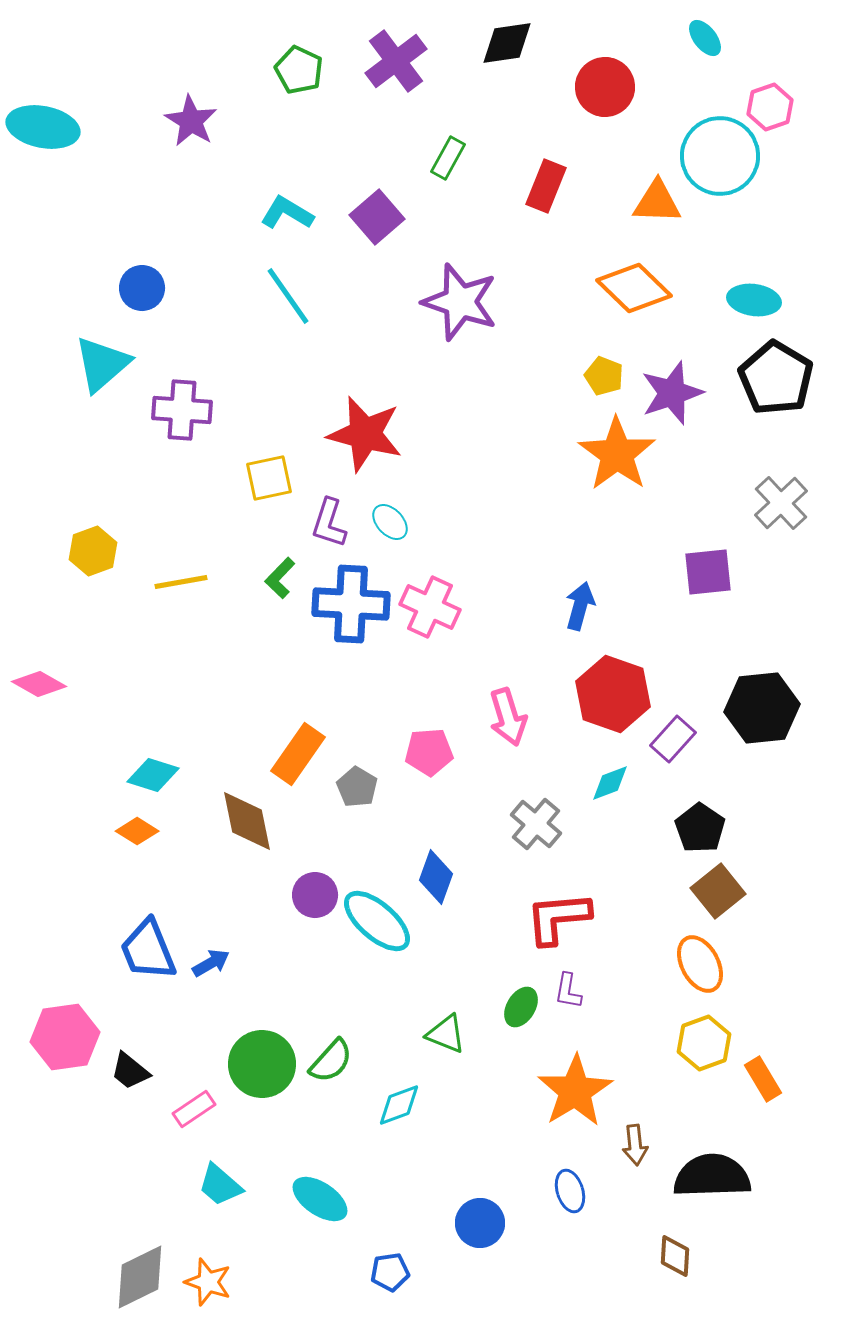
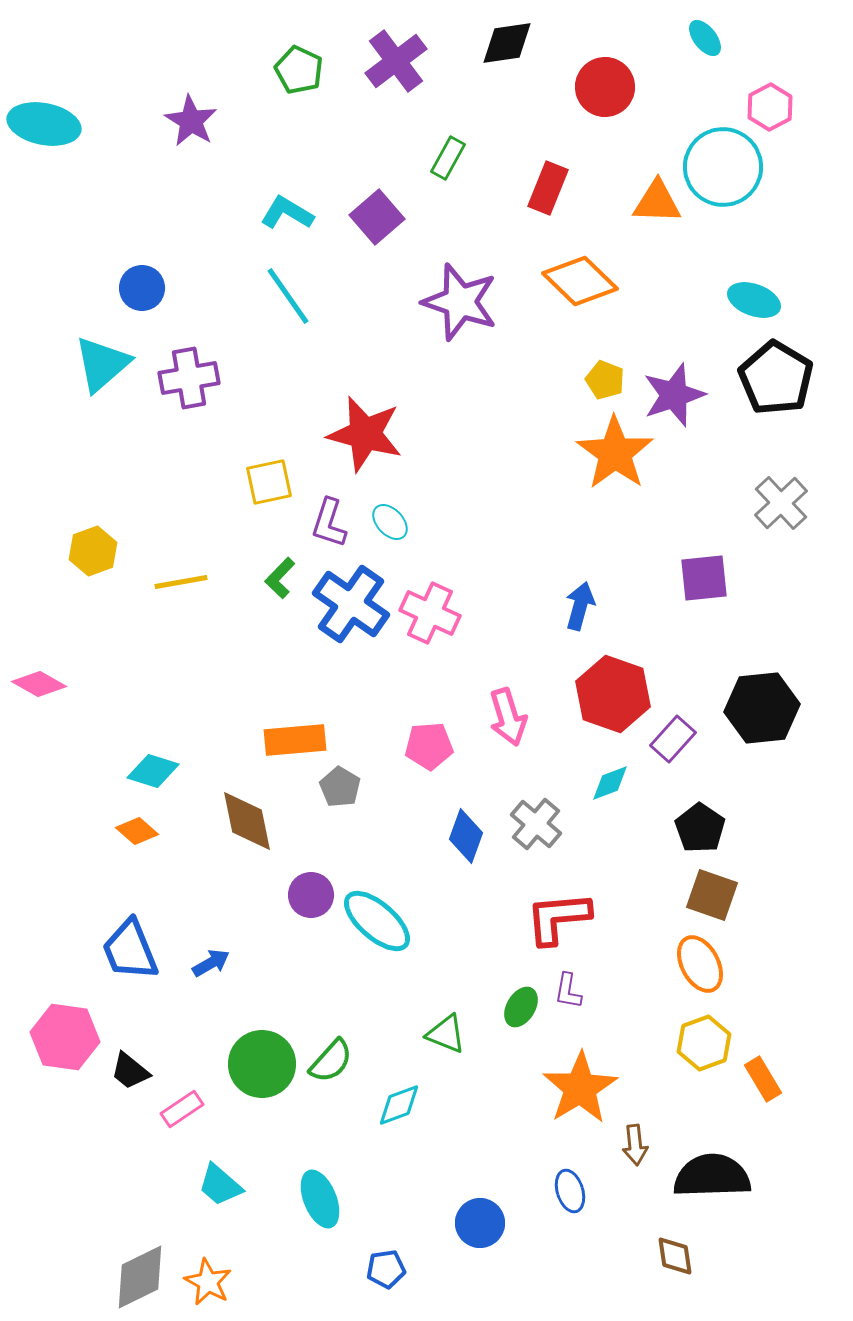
pink hexagon at (770, 107): rotated 9 degrees counterclockwise
cyan ellipse at (43, 127): moved 1 px right, 3 px up
cyan circle at (720, 156): moved 3 px right, 11 px down
red rectangle at (546, 186): moved 2 px right, 2 px down
orange diamond at (634, 288): moved 54 px left, 7 px up
cyan ellipse at (754, 300): rotated 12 degrees clockwise
yellow pentagon at (604, 376): moved 1 px right, 4 px down
purple star at (672, 393): moved 2 px right, 2 px down
purple cross at (182, 410): moved 7 px right, 32 px up; rotated 14 degrees counterclockwise
orange star at (617, 454): moved 2 px left, 1 px up
yellow square at (269, 478): moved 4 px down
purple square at (708, 572): moved 4 px left, 6 px down
blue cross at (351, 604): rotated 32 degrees clockwise
pink cross at (430, 607): moved 6 px down
pink pentagon at (429, 752): moved 6 px up
orange rectangle at (298, 754): moved 3 px left, 14 px up; rotated 50 degrees clockwise
cyan diamond at (153, 775): moved 4 px up
gray pentagon at (357, 787): moved 17 px left
orange diamond at (137, 831): rotated 9 degrees clockwise
blue diamond at (436, 877): moved 30 px right, 41 px up
brown square at (718, 891): moved 6 px left, 4 px down; rotated 32 degrees counterclockwise
purple circle at (315, 895): moved 4 px left
blue trapezoid at (148, 950): moved 18 px left
pink hexagon at (65, 1037): rotated 16 degrees clockwise
orange star at (575, 1091): moved 5 px right, 3 px up
pink rectangle at (194, 1109): moved 12 px left
cyan ellipse at (320, 1199): rotated 34 degrees clockwise
brown diamond at (675, 1256): rotated 12 degrees counterclockwise
blue pentagon at (390, 1272): moved 4 px left, 3 px up
orange star at (208, 1282): rotated 9 degrees clockwise
